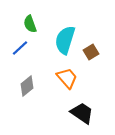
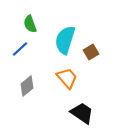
blue line: moved 1 px down
